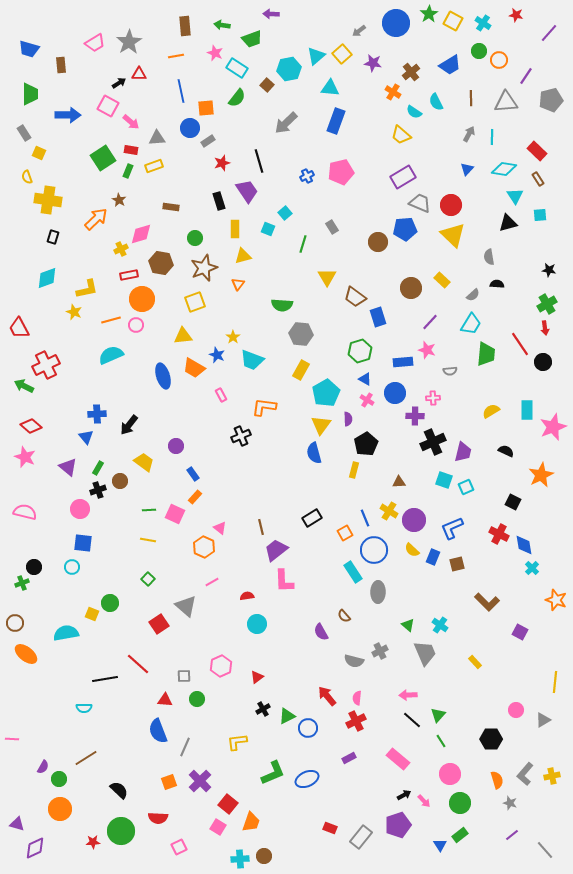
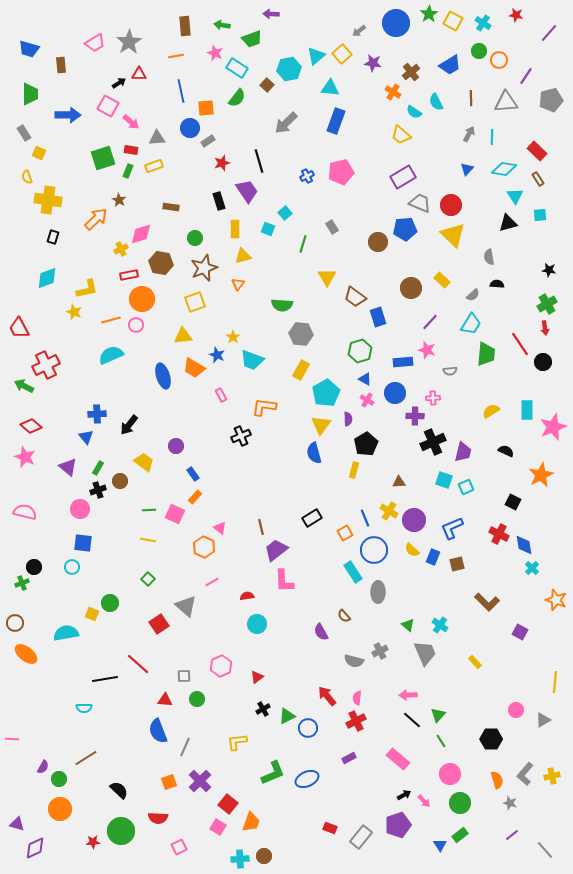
green square at (103, 158): rotated 15 degrees clockwise
